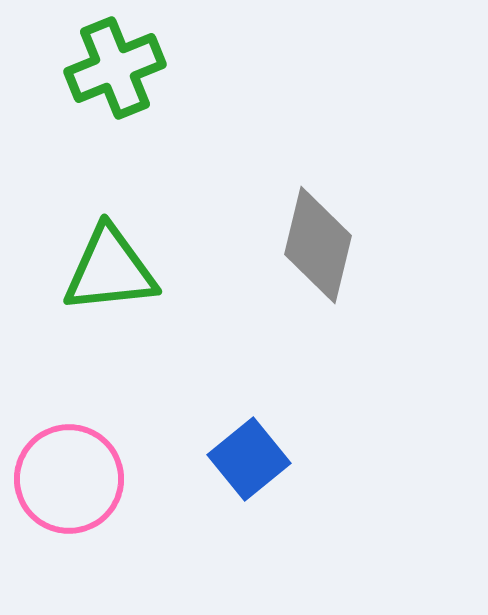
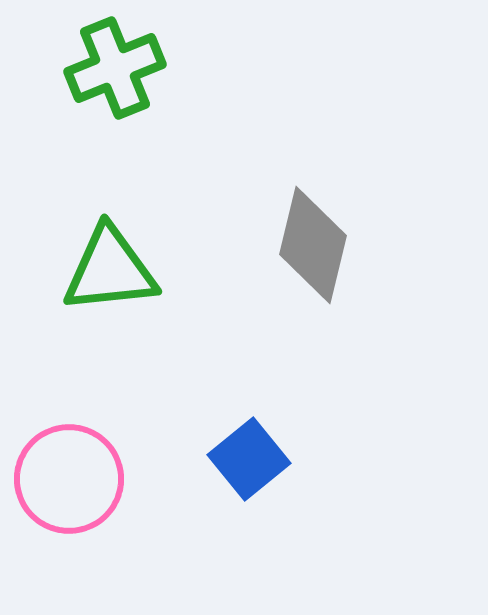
gray diamond: moved 5 px left
